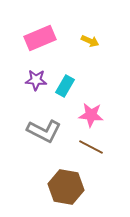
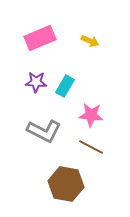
purple star: moved 2 px down
brown hexagon: moved 3 px up
